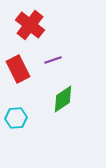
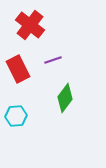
green diamond: moved 2 px right, 1 px up; rotated 20 degrees counterclockwise
cyan hexagon: moved 2 px up
